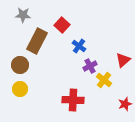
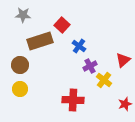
brown rectangle: moved 3 px right; rotated 45 degrees clockwise
